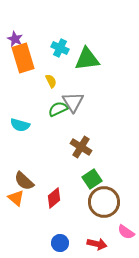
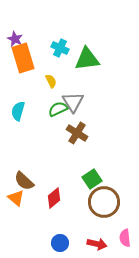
cyan semicircle: moved 2 px left, 14 px up; rotated 90 degrees clockwise
brown cross: moved 4 px left, 14 px up
pink semicircle: moved 1 px left, 6 px down; rotated 48 degrees clockwise
